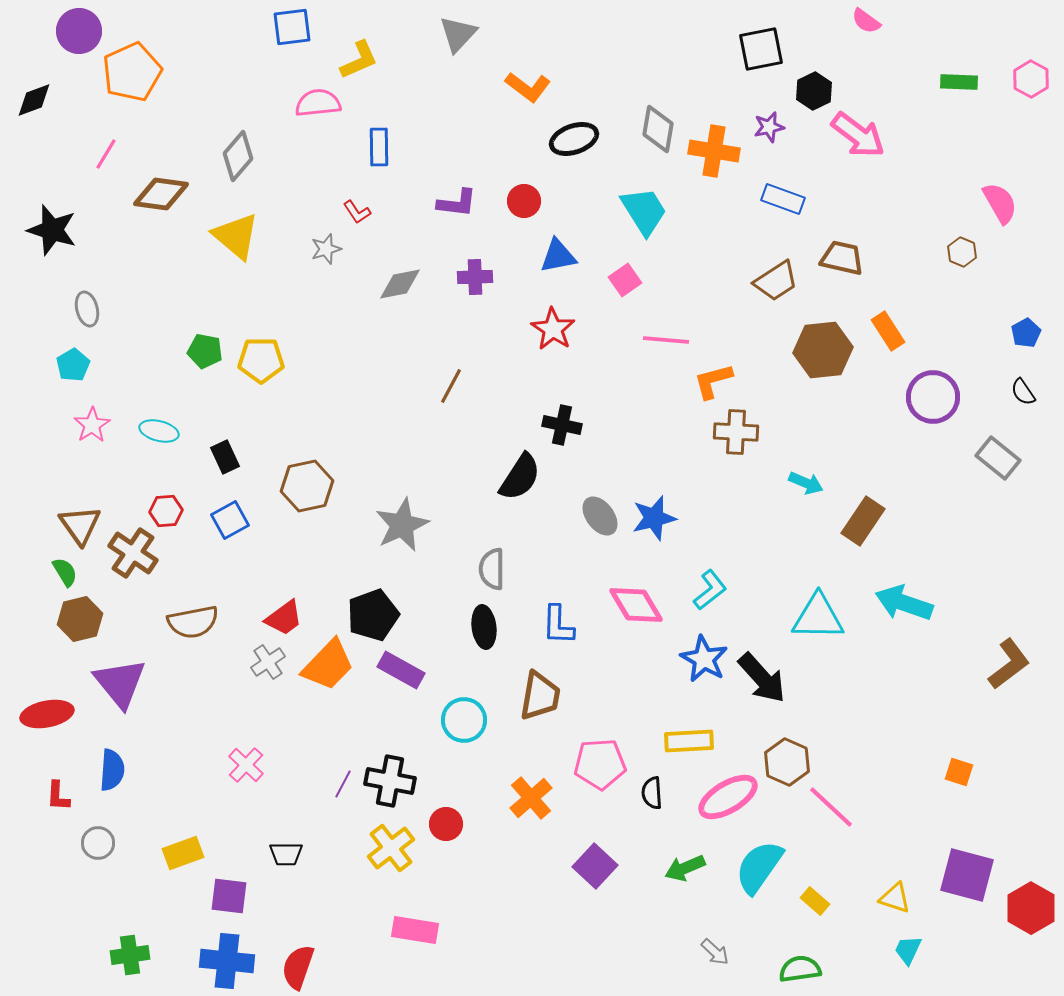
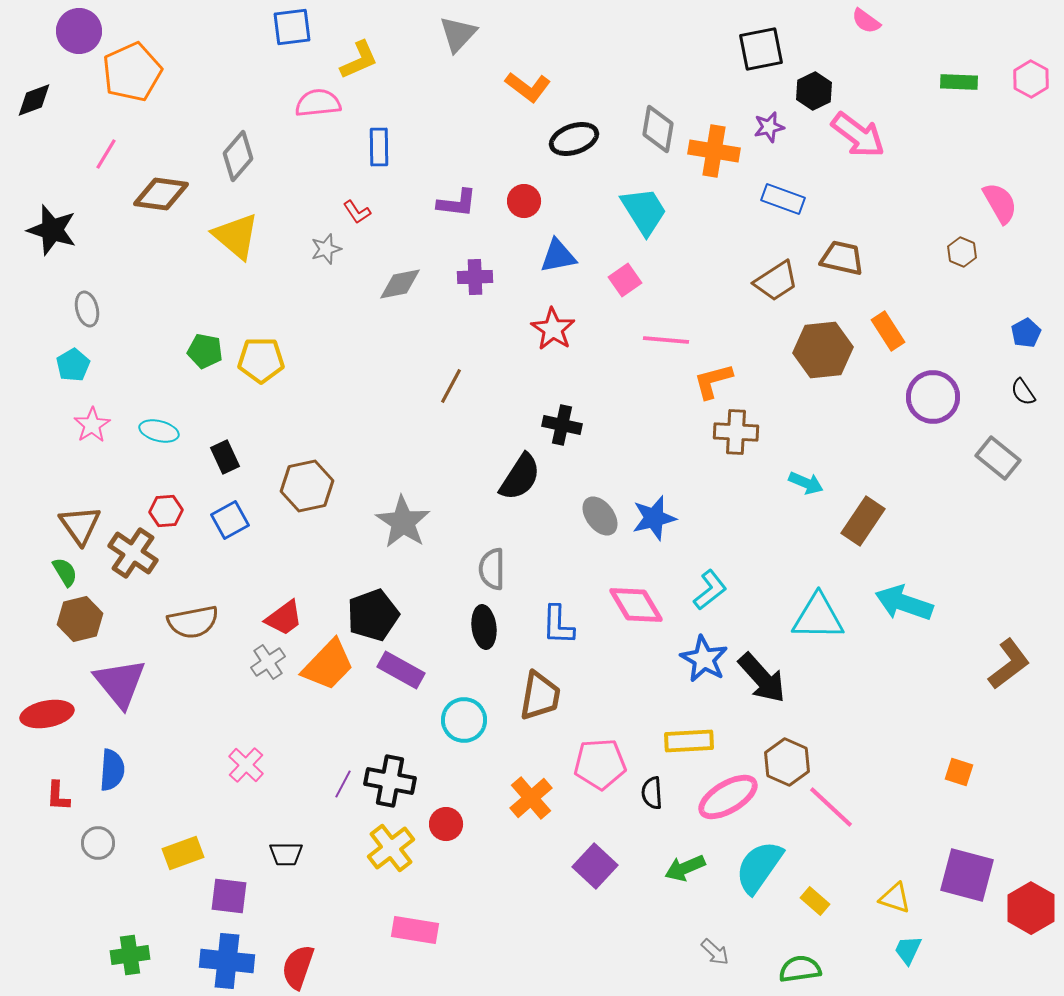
gray star at (402, 525): moved 1 px right, 3 px up; rotated 14 degrees counterclockwise
